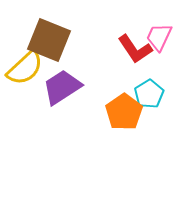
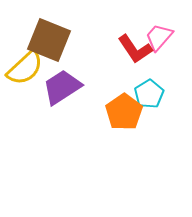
pink trapezoid: rotated 16 degrees clockwise
